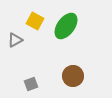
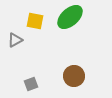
yellow square: rotated 18 degrees counterclockwise
green ellipse: moved 4 px right, 9 px up; rotated 12 degrees clockwise
brown circle: moved 1 px right
